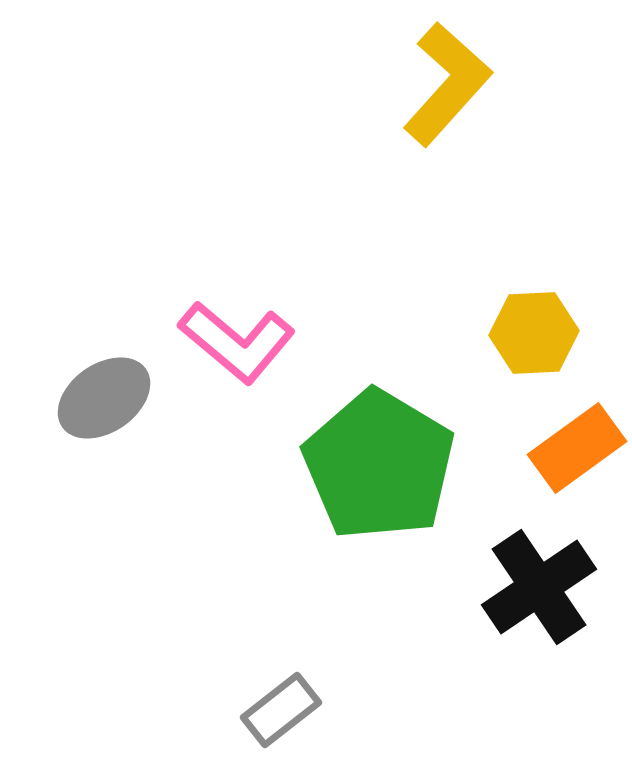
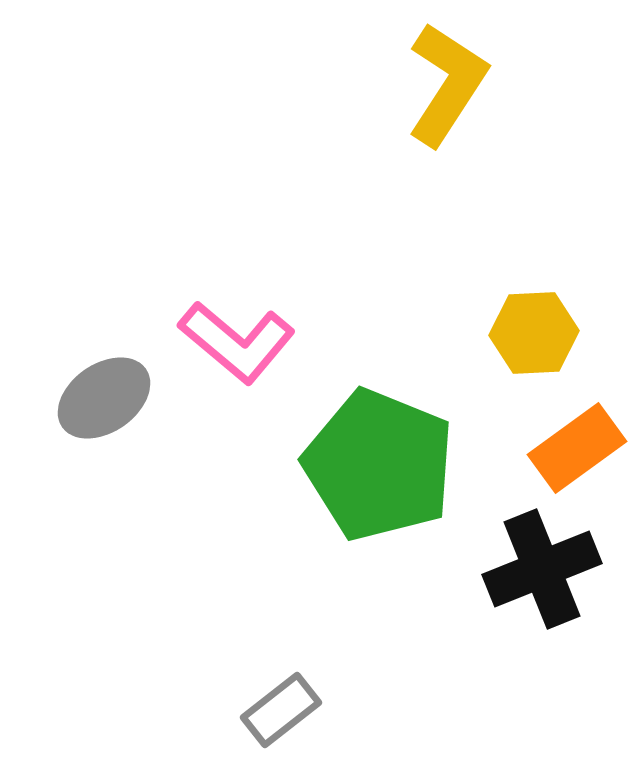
yellow L-shape: rotated 9 degrees counterclockwise
green pentagon: rotated 9 degrees counterclockwise
black cross: moved 3 px right, 18 px up; rotated 12 degrees clockwise
